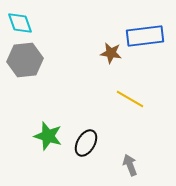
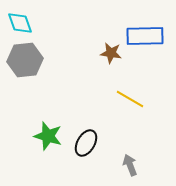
blue rectangle: rotated 6 degrees clockwise
